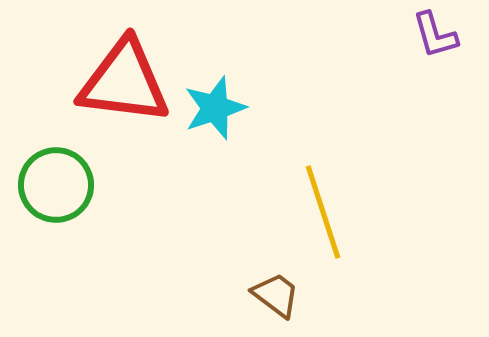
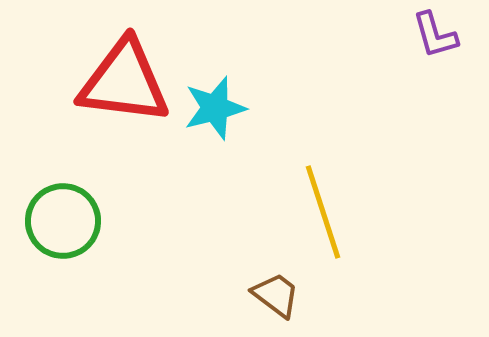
cyan star: rotated 4 degrees clockwise
green circle: moved 7 px right, 36 px down
